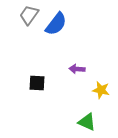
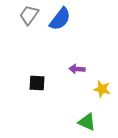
blue semicircle: moved 4 px right, 5 px up
yellow star: moved 1 px right, 1 px up
